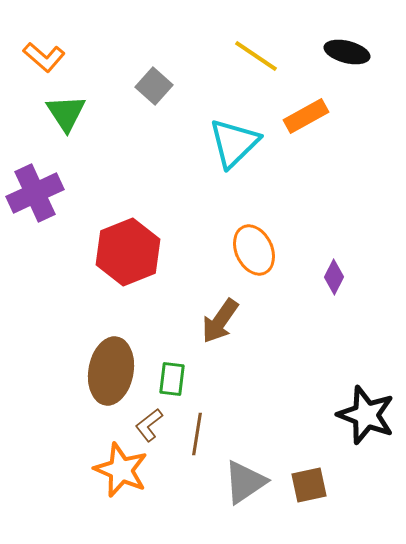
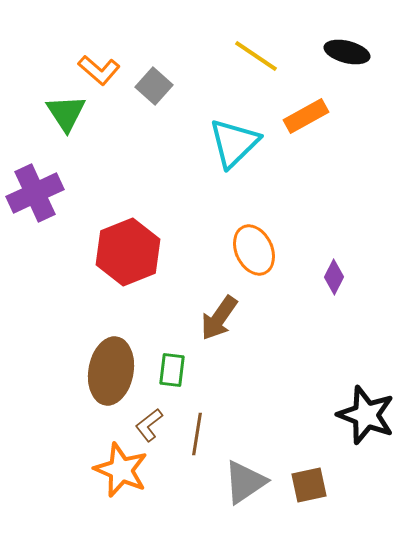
orange L-shape: moved 55 px right, 13 px down
brown arrow: moved 1 px left, 3 px up
green rectangle: moved 9 px up
